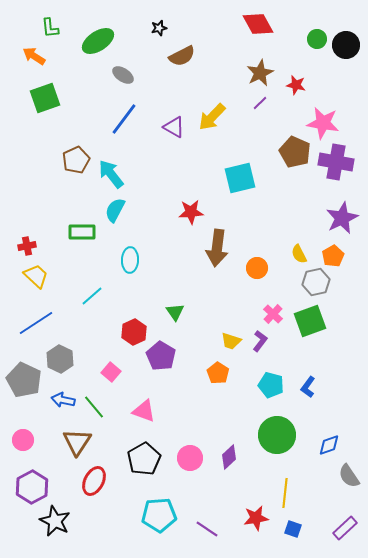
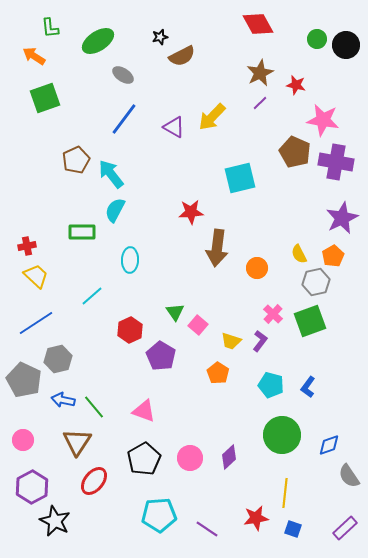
black star at (159, 28): moved 1 px right, 9 px down
pink star at (323, 123): moved 3 px up
red hexagon at (134, 332): moved 4 px left, 2 px up
gray hexagon at (60, 359): moved 2 px left; rotated 20 degrees clockwise
pink square at (111, 372): moved 87 px right, 47 px up
green circle at (277, 435): moved 5 px right
red ellipse at (94, 481): rotated 12 degrees clockwise
